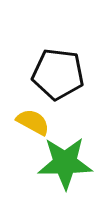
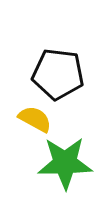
yellow semicircle: moved 2 px right, 3 px up
